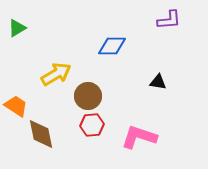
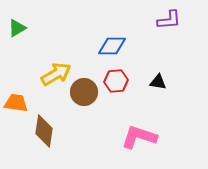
brown circle: moved 4 px left, 4 px up
orange trapezoid: moved 3 px up; rotated 25 degrees counterclockwise
red hexagon: moved 24 px right, 44 px up
brown diamond: moved 3 px right, 3 px up; rotated 20 degrees clockwise
